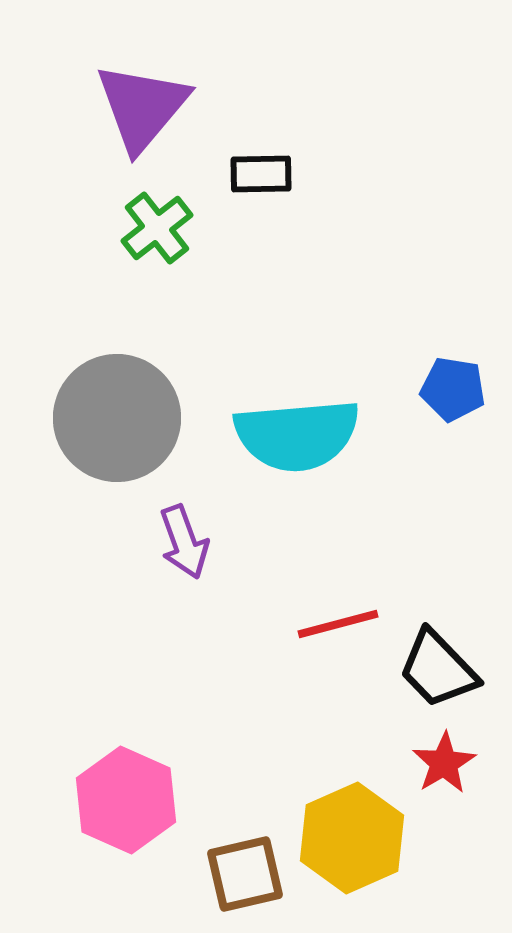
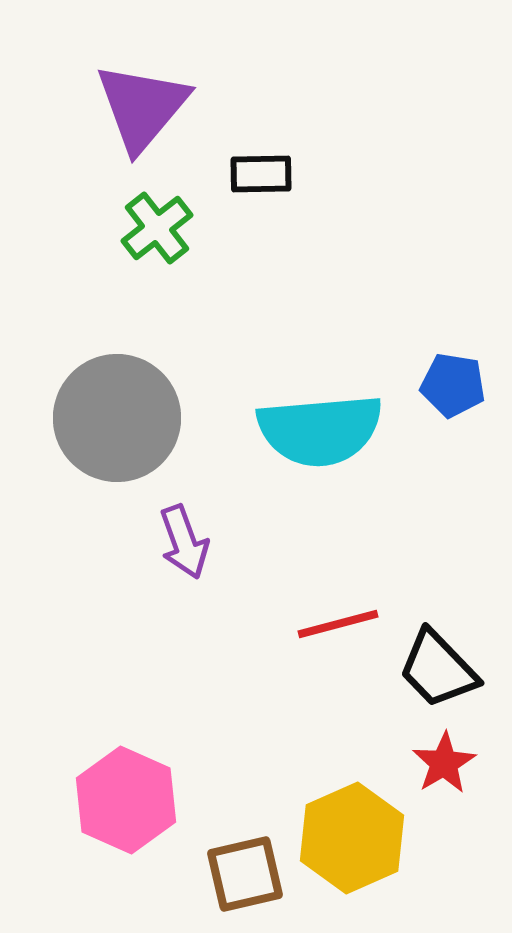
blue pentagon: moved 4 px up
cyan semicircle: moved 23 px right, 5 px up
